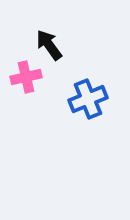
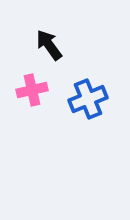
pink cross: moved 6 px right, 13 px down
